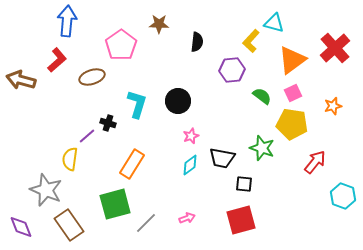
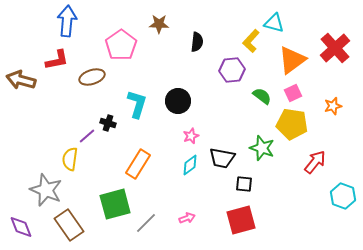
red L-shape: rotated 30 degrees clockwise
orange rectangle: moved 6 px right
